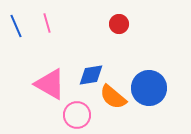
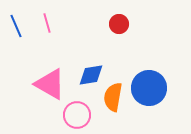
orange semicircle: rotated 60 degrees clockwise
